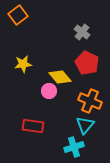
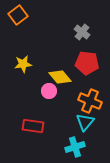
red pentagon: rotated 20 degrees counterclockwise
cyan triangle: moved 3 px up
cyan cross: moved 1 px right
